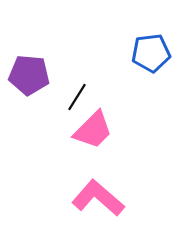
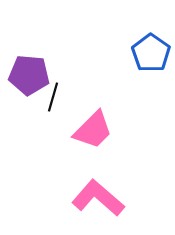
blue pentagon: rotated 30 degrees counterclockwise
black line: moved 24 px left; rotated 16 degrees counterclockwise
